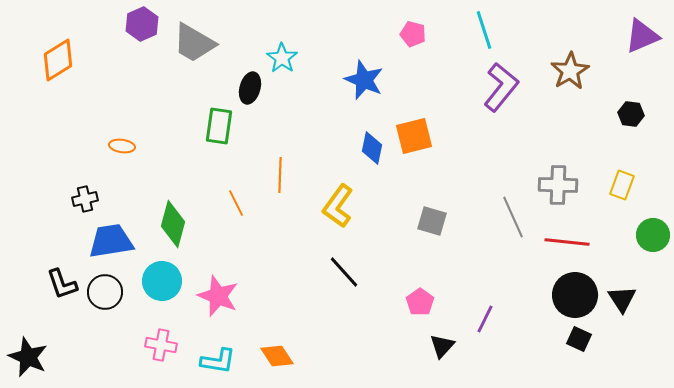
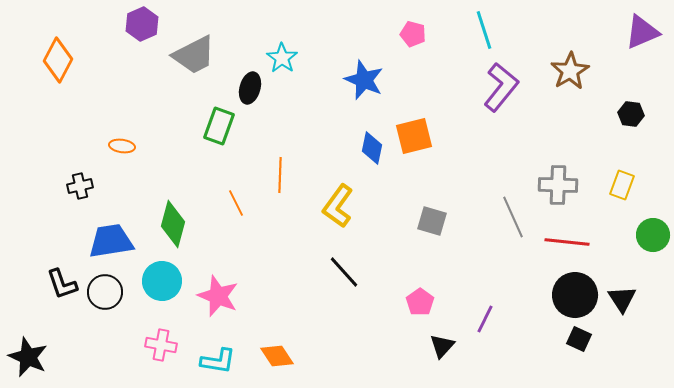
purple triangle at (642, 36): moved 4 px up
gray trapezoid at (194, 43): moved 12 px down; rotated 57 degrees counterclockwise
orange diamond at (58, 60): rotated 30 degrees counterclockwise
green rectangle at (219, 126): rotated 12 degrees clockwise
black cross at (85, 199): moved 5 px left, 13 px up
